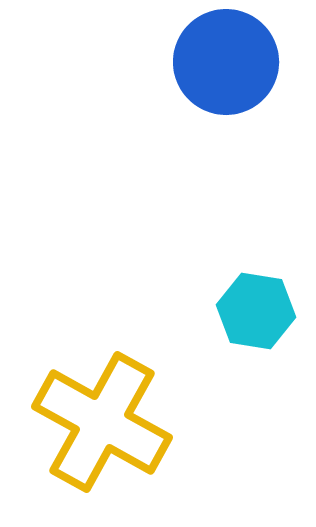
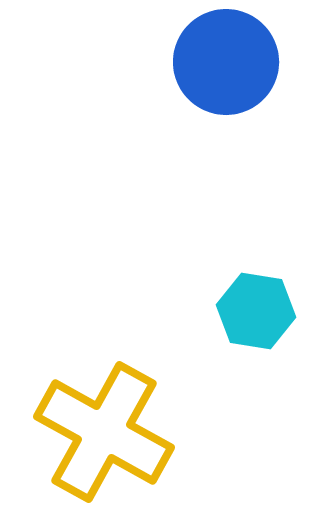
yellow cross: moved 2 px right, 10 px down
